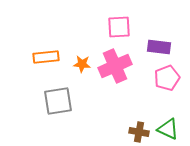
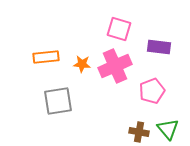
pink square: moved 2 px down; rotated 20 degrees clockwise
pink pentagon: moved 15 px left, 13 px down
green triangle: rotated 25 degrees clockwise
